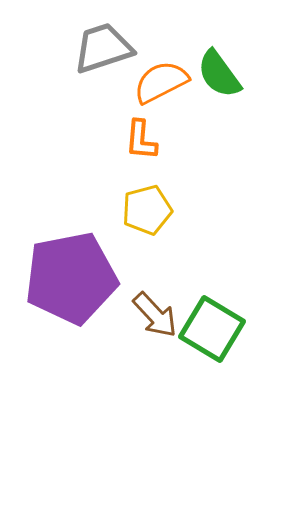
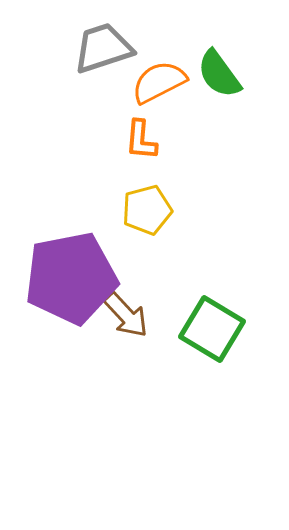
orange semicircle: moved 2 px left
brown arrow: moved 29 px left
